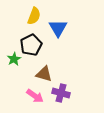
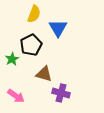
yellow semicircle: moved 2 px up
green star: moved 2 px left
pink arrow: moved 19 px left
